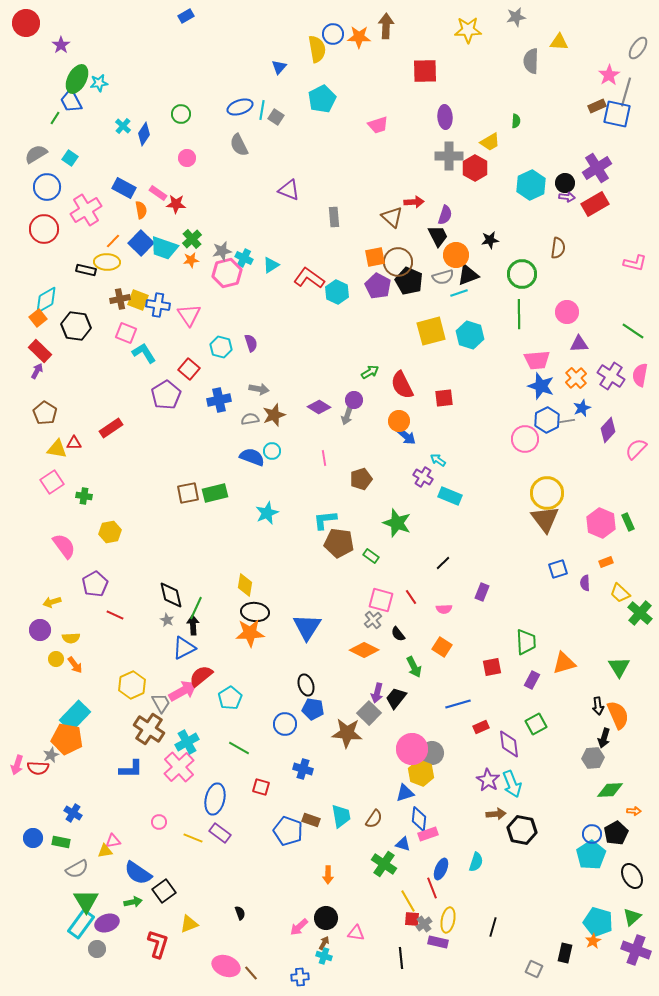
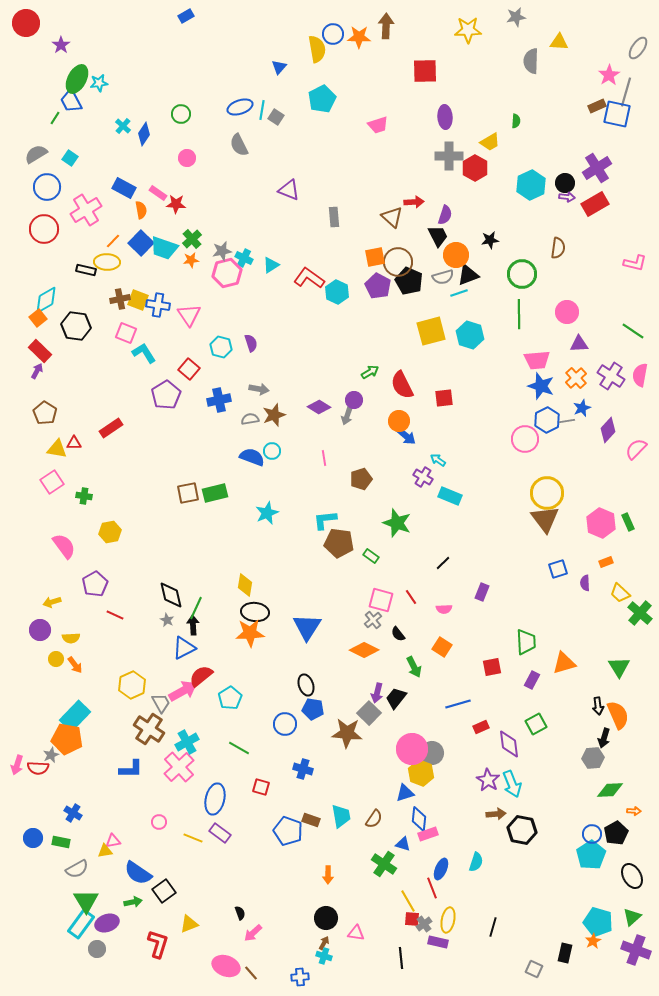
pink arrow at (299, 927): moved 46 px left, 6 px down
